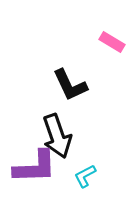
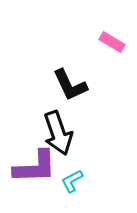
black arrow: moved 1 px right, 3 px up
cyan L-shape: moved 13 px left, 5 px down
